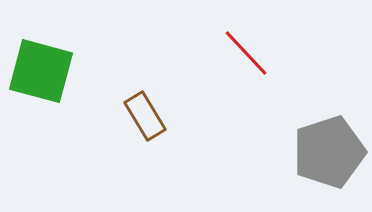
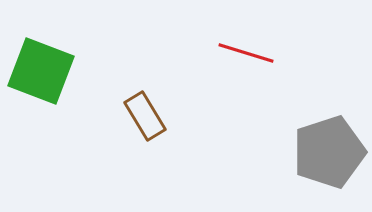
red line: rotated 30 degrees counterclockwise
green square: rotated 6 degrees clockwise
